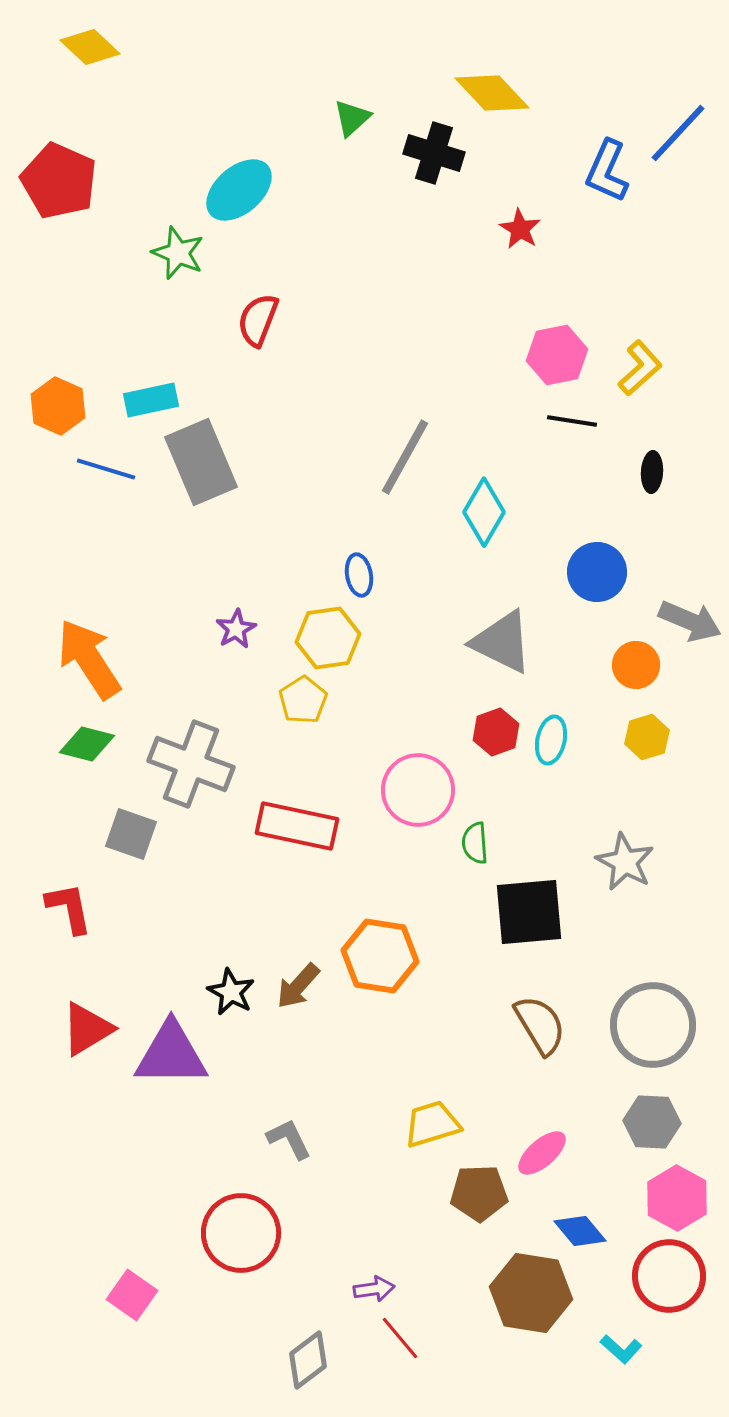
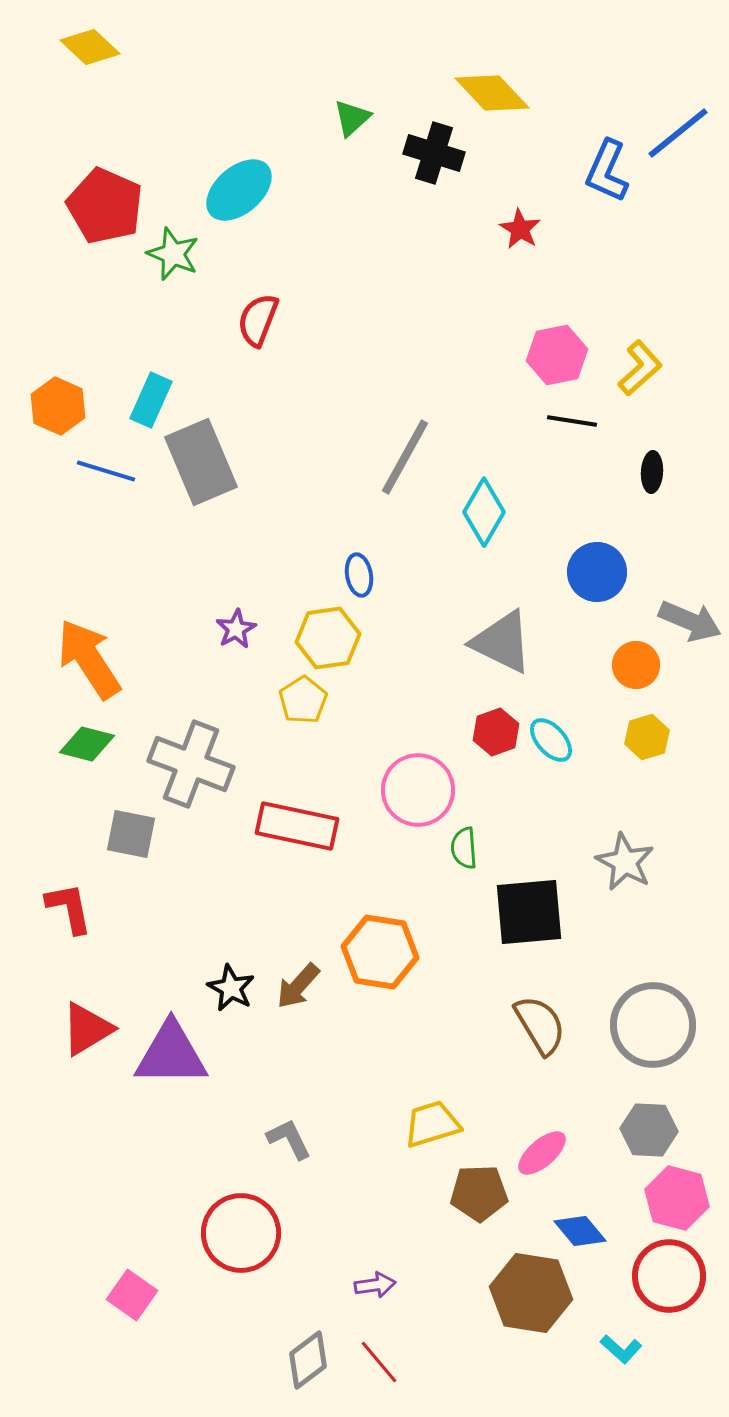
blue line at (678, 133): rotated 8 degrees clockwise
red pentagon at (59, 181): moved 46 px right, 25 px down
green star at (178, 253): moved 5 px left, 1 px down
cyan rectangle at (151, 400): rotated 54 degrees counterclockwise
blue line at (106, 469): moved 2 px down
cyan ellipse at (551, 740): rotated 54 degrees counterclockwise
gray square at (131, 834): rotated 8 degrees counterclockwise
green semicircle at (475, 843): moved 11 px left, 5 px down
orange hexagon at (380, 956): moved 4 px up
black star at (231, 992): moved 4 px up
gray hexagon at (652, 1122): moved 3 px left, 8 px down
pink hexagon at (677, 1198): rotated 14 degrees counterclockwise
purple arrow at (374, 1289): moved 1 px right, 4 px up
red line at (400, 1338): moved 21 px left, 24 px down
